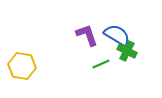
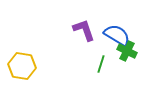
purple L-shape: moved 3 px left, 5 px up
green line: rotated 48 degrees counterclockwise
